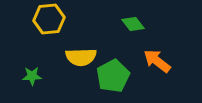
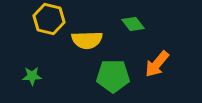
yellow hexagon: rotated 20 degrees clockwise
yellow semicircle: moved 6 px right, 17 px up
orange arrow: moved 3 px down; rotated 88 degrees counterclockwise
green pentagon: rotated 28 degrees clockwise
